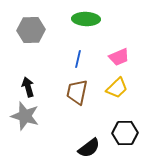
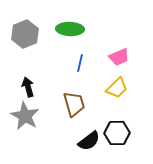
green ellipse: moved 16 px left, 10 px down
gray hexagon: moved 6 px left, 4 px down; rotated 20 degrees counterclockwise
blue line: moved 2 px right, 4 px down
brown trapezoid: moved 3 px left, 12 px down; rotated 152 degrees clockwise
gray star: rotated 12 degrees clockwise
black hexagon: moved 8 px left
black semicircle: moved 7 px up
